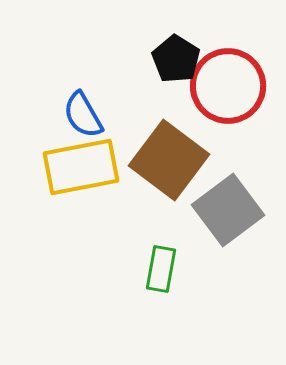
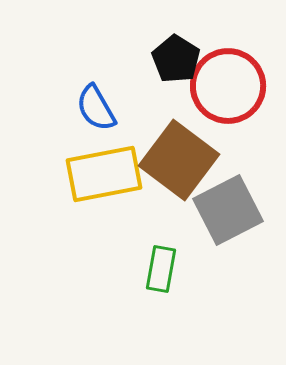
blue semicircle: moved 13 px right, 7 px up
brown square: moved 10 px right
yellow rectangle: moved 23 px right, 7 px down
gray square: rotated 10 degrees clockwise
